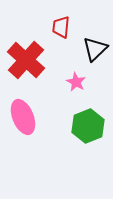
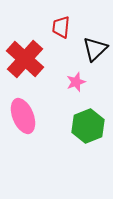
red cross: moved 1 px left, 1 px up
pink star: rotated 24 degrees clockwise
pink ellipse: moved 1 px up
